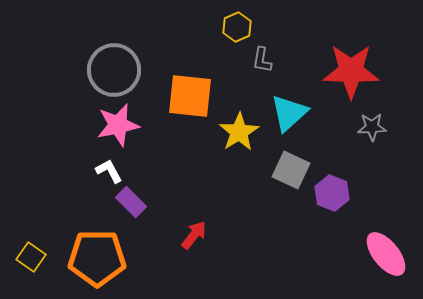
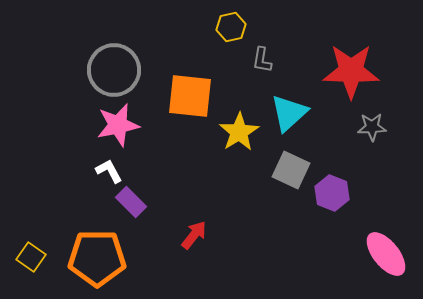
yellow hexagon: moved 6 px left; rotated 12 degrees clockwise
